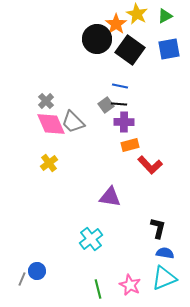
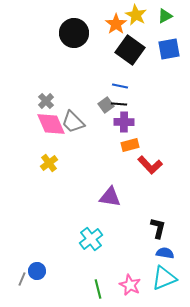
yellow star: moved 1 px left, 1 px down
black circle: moved 23 px left, 6 px up
